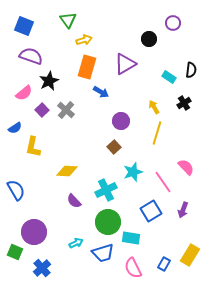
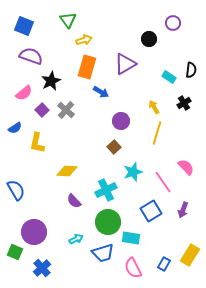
black star at (49, 81): moved 2 px right
yellow L-shape at (33, 147): moved 4 px right, 4 px up
cyan arrow at (76, 243): moved 4 px up
